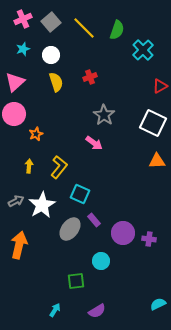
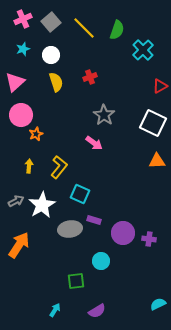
pink circle: moved 7 px right, 1 px down
purple rectangle: rotated 32 degrees counterclockwise
gray ellipse: rotated 45 degrees clockwise
orange arrow: rotated 20 degrees clockwise
